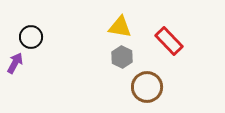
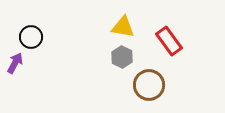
yellow triangle: moved 3 px right
red rectangle: rotated 8 degrees clockwise
brown circle: moved 2 px right, 2 px up
